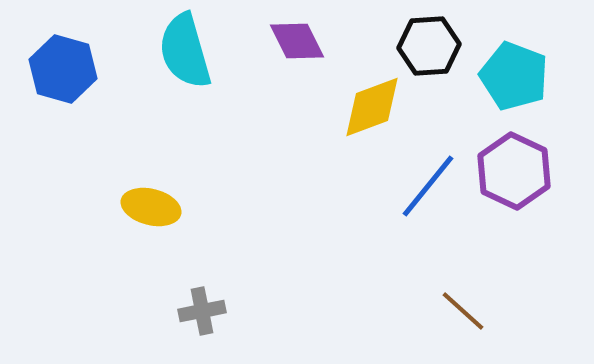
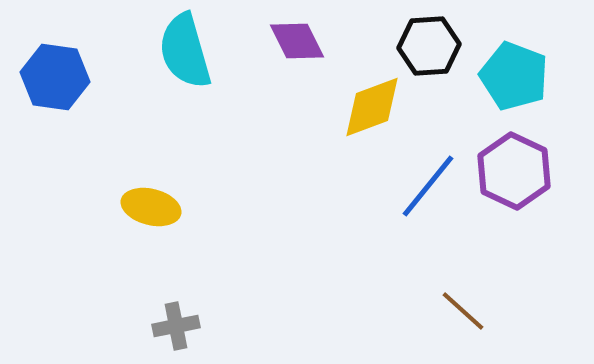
blue hexagon: moved 8 px left, 8 px down; rotated 8 degrees counterclockwise
gray cross: moved 26 px left, 15 px down
